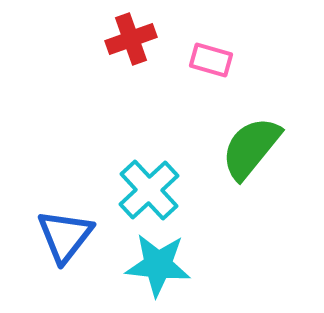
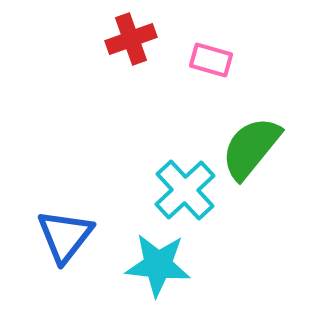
cyan cross: moved 36 px right
